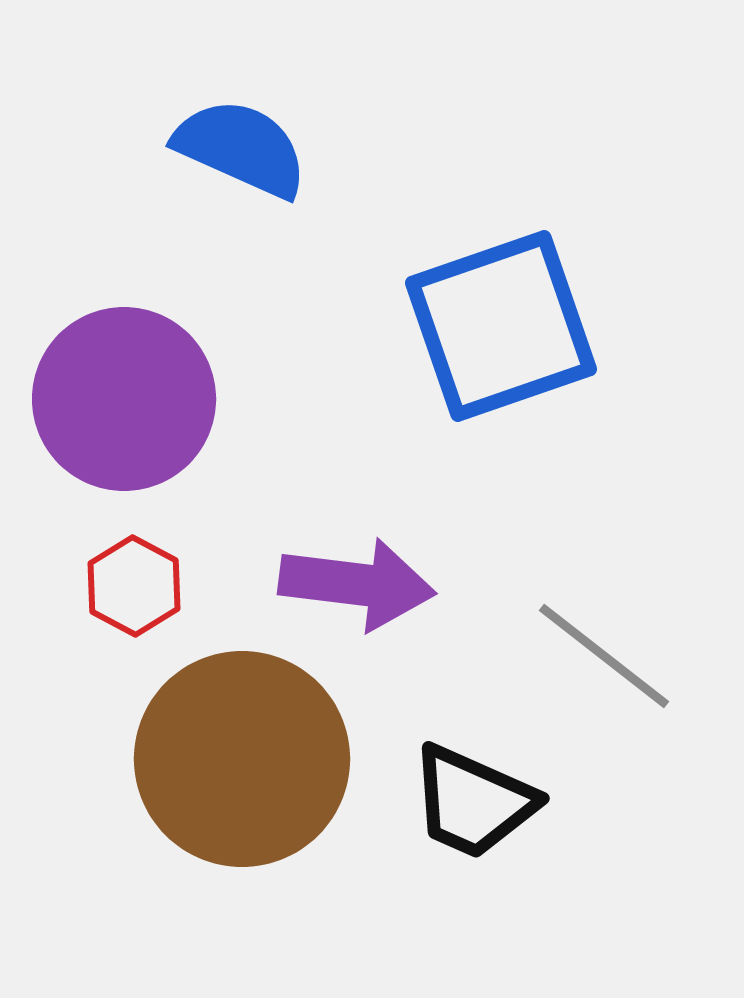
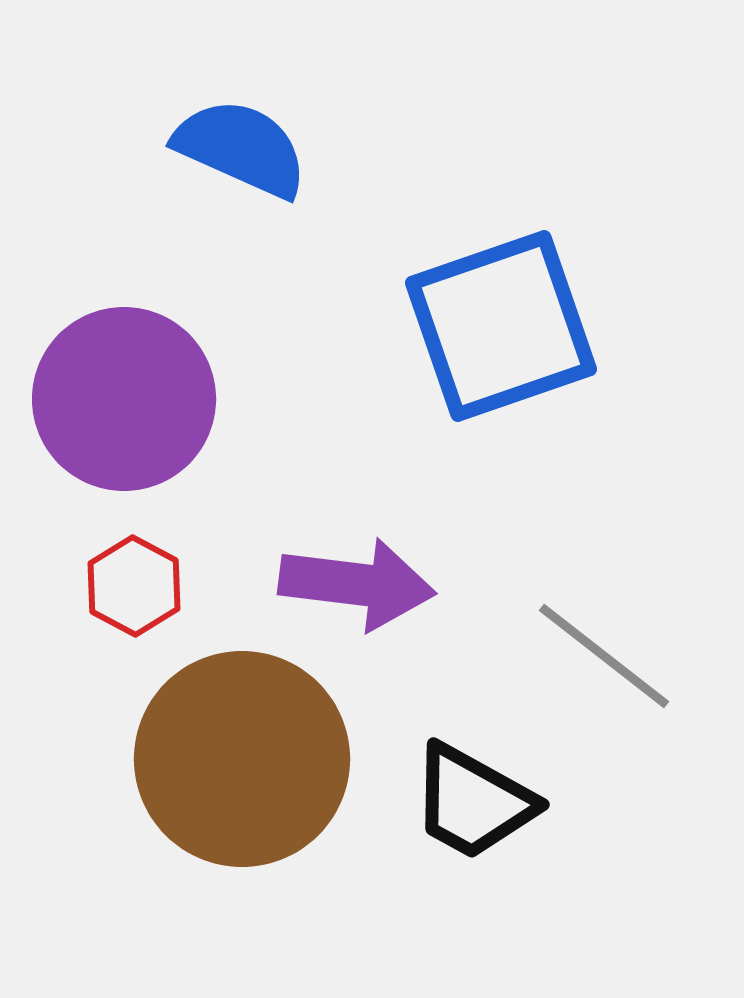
black trapezoid: rotated 5 degrees clockwise
